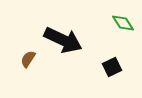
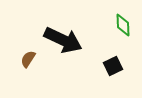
green diamond: moved 2 px down; rotated 30 degrees clockwise
black square: moved 1 px right, 1 px up
